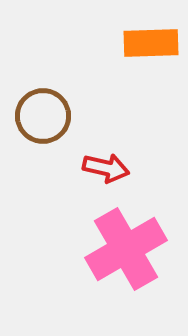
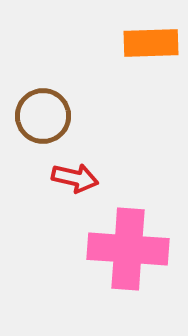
red arrow: moved 31 px left, 10 px down
pink cross: moved 2 px right; rotated 34 degrees clockwise
